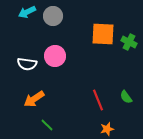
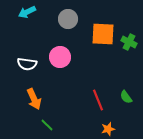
gray circle: moved 15 px right, 3 px down
pink circle: moved 5 px right, 1 px down
orange arrow: rotated 80 degrees counterclockwise
orange star: moved 1 px right
